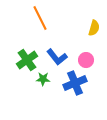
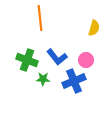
orange line: rotated 20 degrees clockwise
green cross: rotated 35 degrees counterclockwise
blue cross: moved 1 px left, 2 px up
